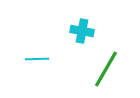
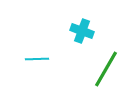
cyan cross: rotated 10 degrees clockwise
